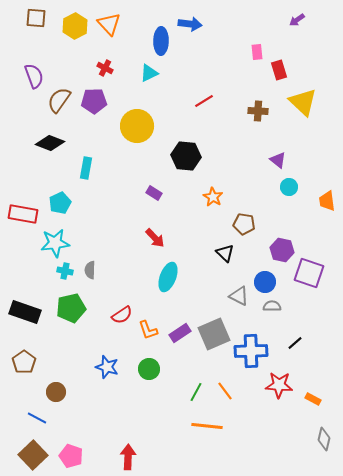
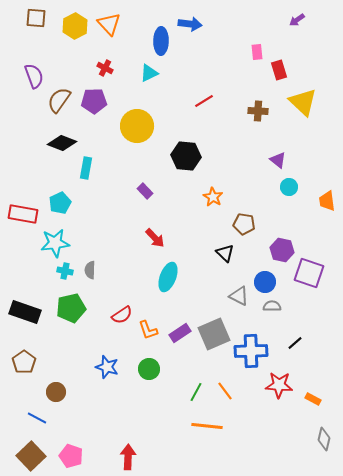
black diamond at (50, 143): moved 12 px right
purple rectangle at (154, 193): moved 9 px left, 2 px up; rotated 14 degrees clockwise
brown square at (33, 455): moved 2 px left, 1 px down
